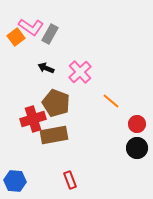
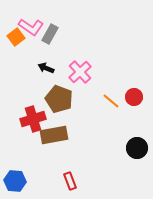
brown pentagon: moved 3 px right, 4 px up
red circle: moved 3 px left, 27 px up
red rectangle: moved 1 px down
